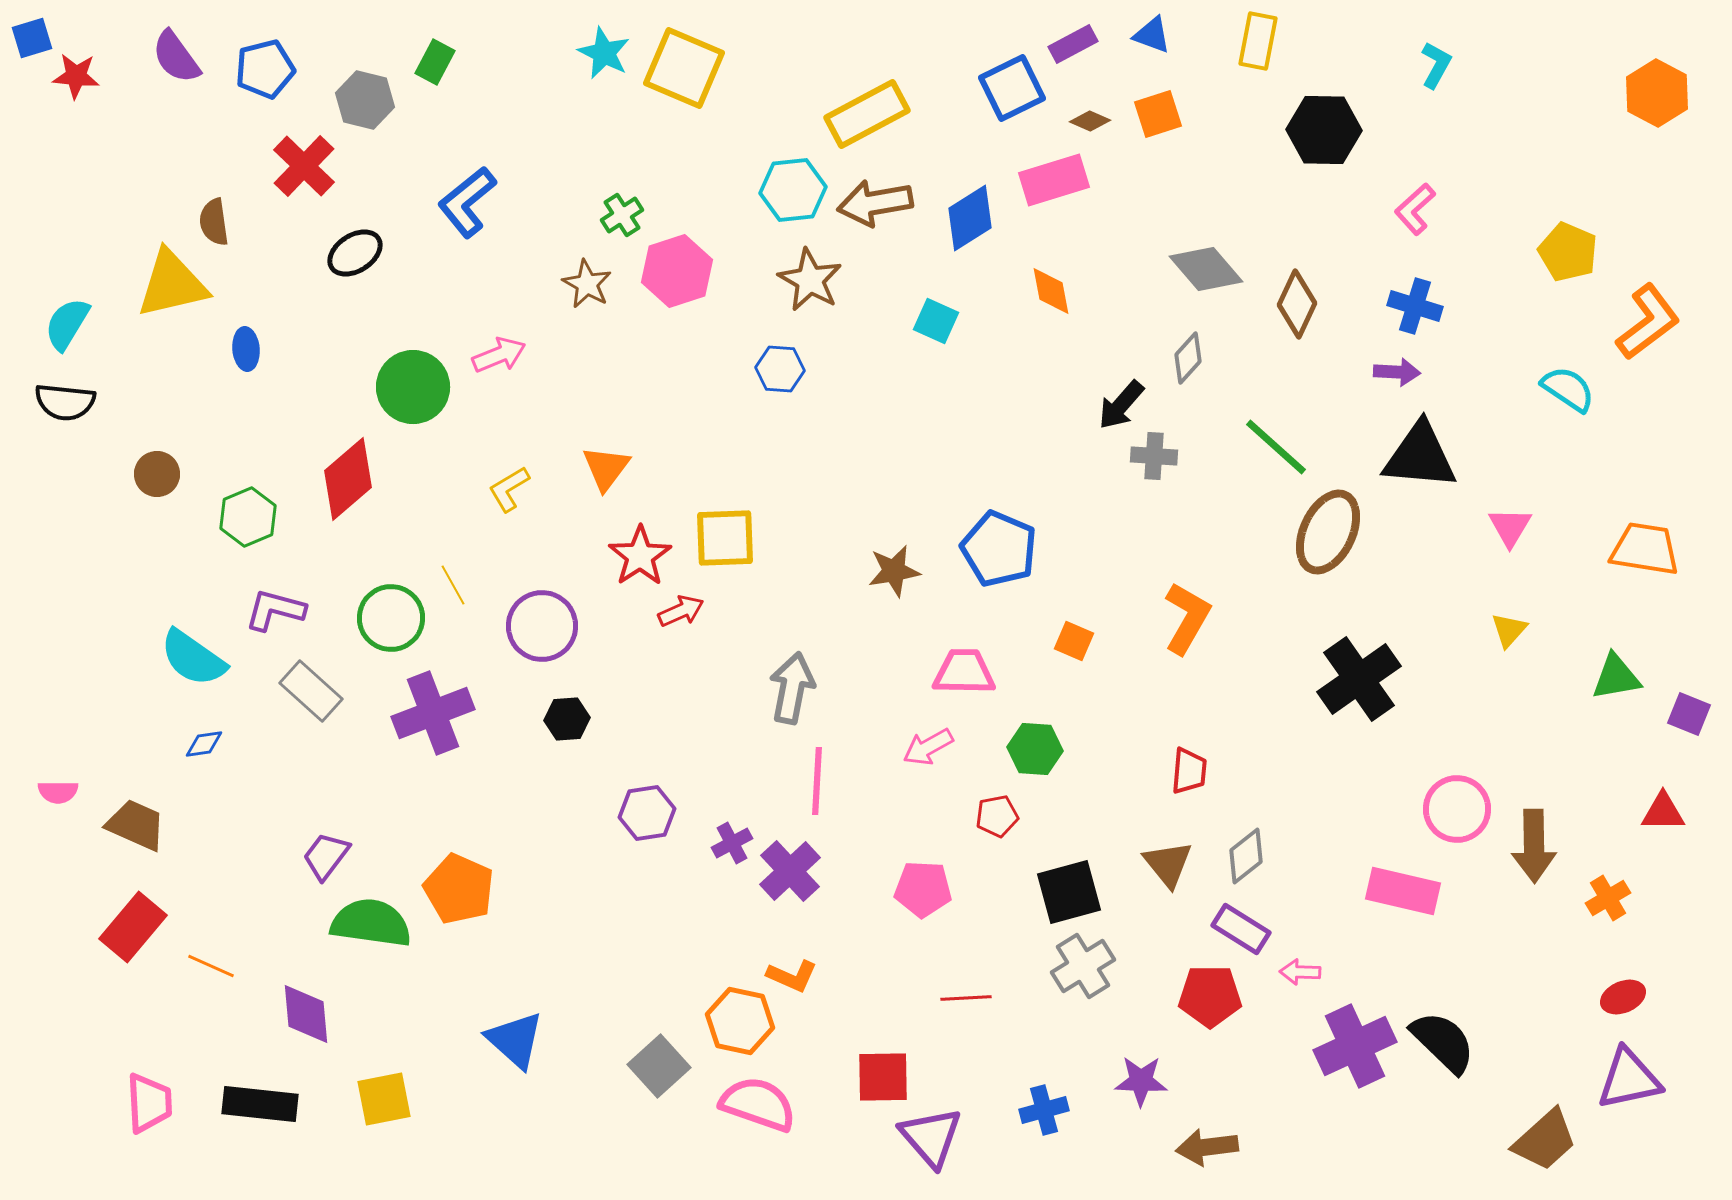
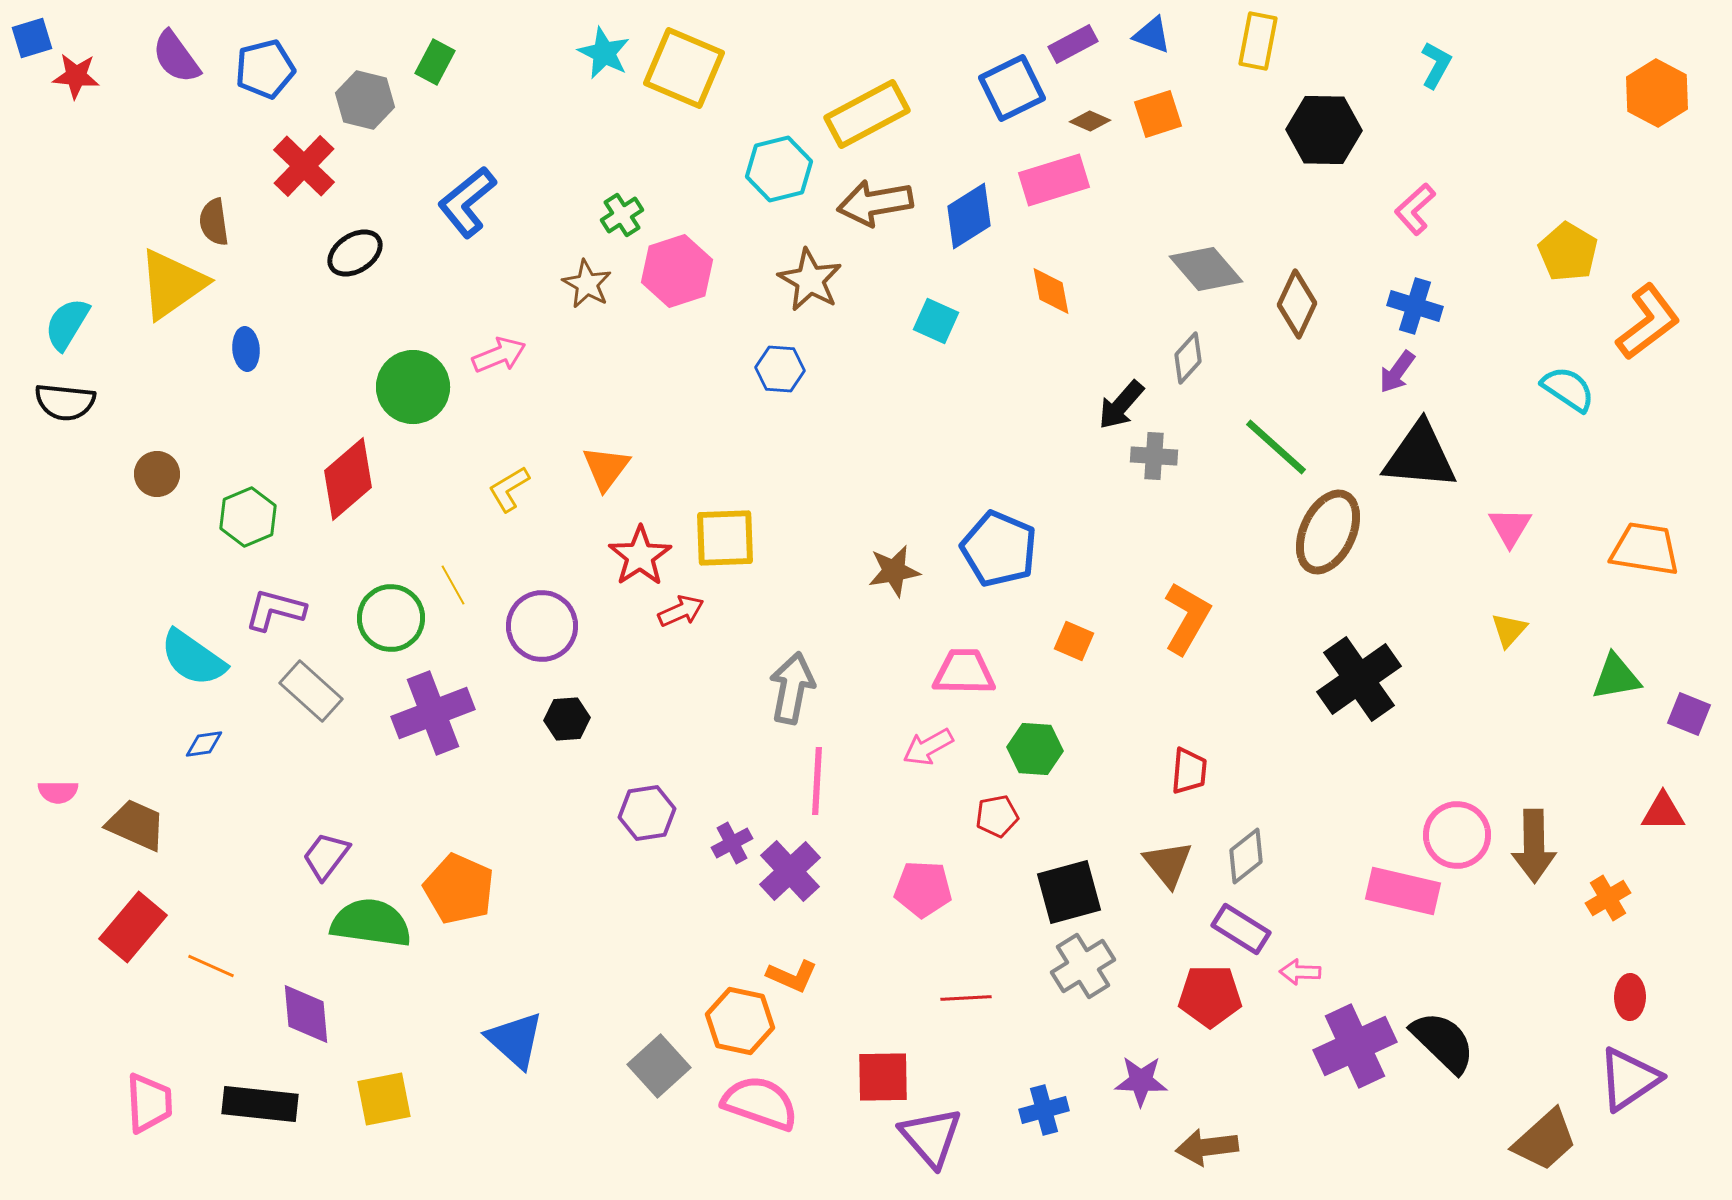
cyan hexagon at (793, 190): moved 14 px left, 21 px up; rotated 8 degrees counterclockwise
blue diamond at (970, 218): moved 1 px left, 2 px up
yellow pentagon at (1568, 252): rotated 8 degrees clockwise
yellow triangle at (172, 284): rotated 22 degrees counterclockwise
purple arrow at (1397, 372): rotated 123 degrees clockwise
pink circle at (1457, 809): moved 26 px down
red ellipse at (1623, 997): moved 7 px right; rotated 66 degrees counterclockwise
purple triangle at (1629, 1079): rotated 22 degrees counterclockwise
pink semicircle at (758, 1104): moved 2 px right, 1 px up
